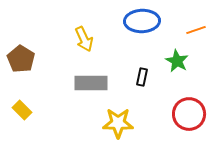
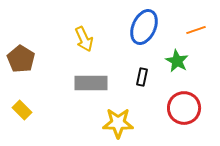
blue ellipse: moved 2 px right, 6 px down; rotated 64 degrees counterclockwise
red circle: moved 5 px left, 6 px up
